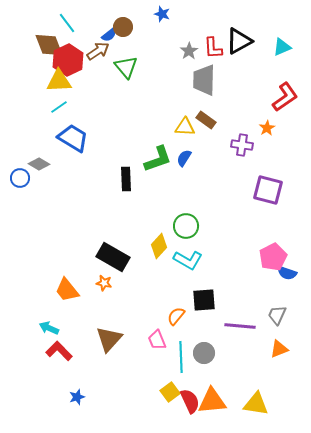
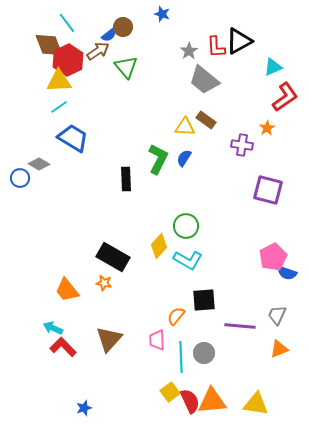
cyan triangle at (282, 47): moved 9 px left, 20 px down
red L-shape at (213, 48): moved 3 px right, 1 px up
gray trapezoid at (204, 80): rotated 52 degrees counterclockwise
green L-shape at (158, 159): rotated 44 degrees counterclockwise
cyan arrow at (49, 328): moved 4 px right
pink trapezoid at (157, 340): rotated 20 degrees clockwise
red L-shape at (59, 351): moved 4 px right, 4 px up
blue star at (77, 397): moved 7 px right, 11 px down
